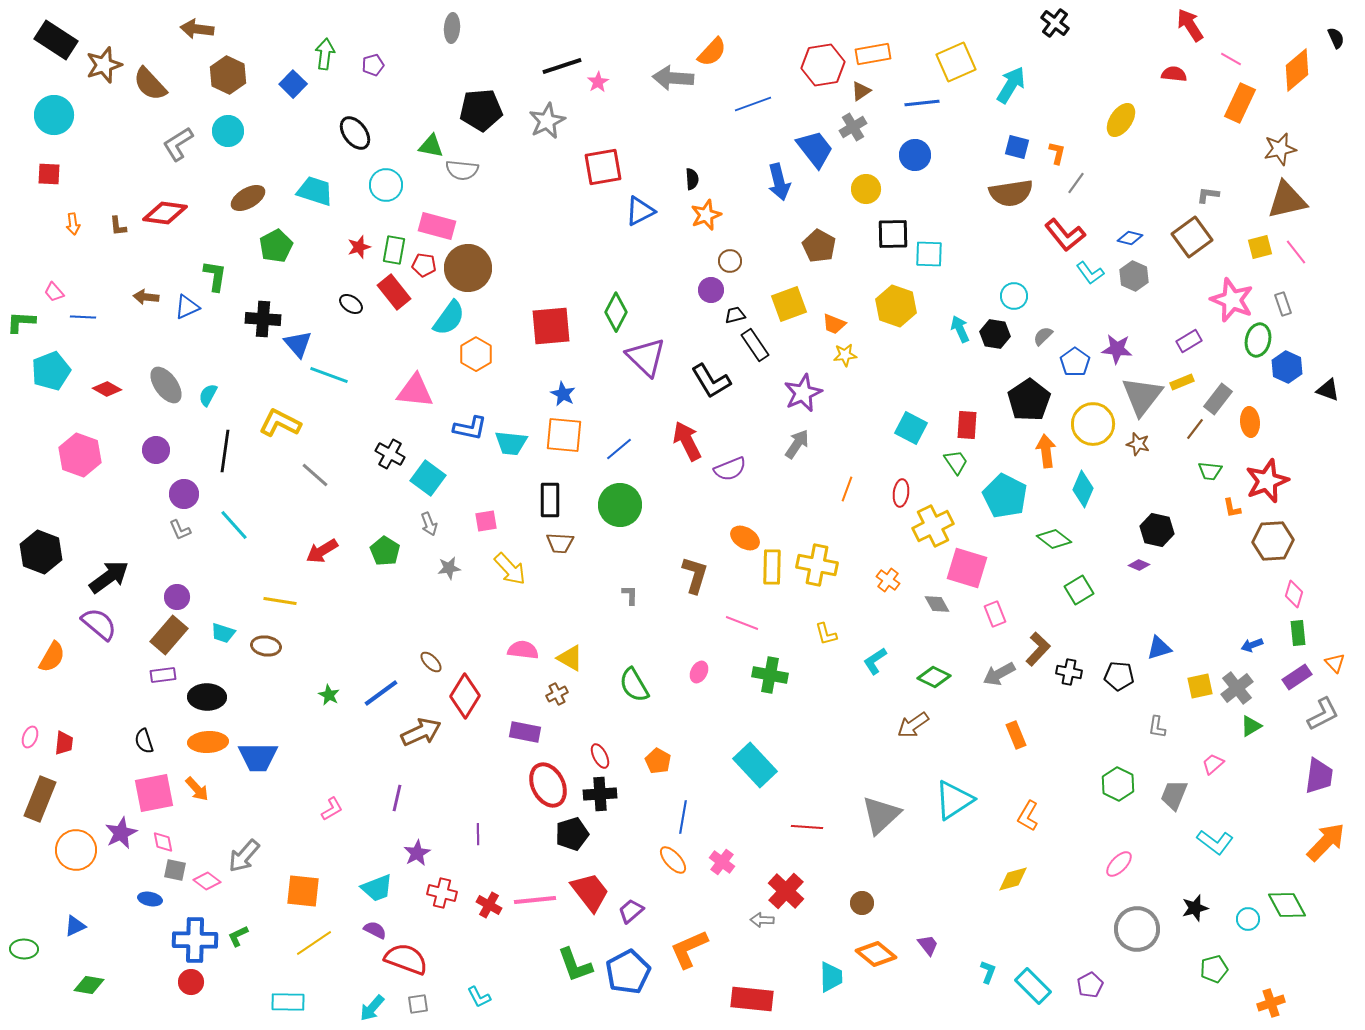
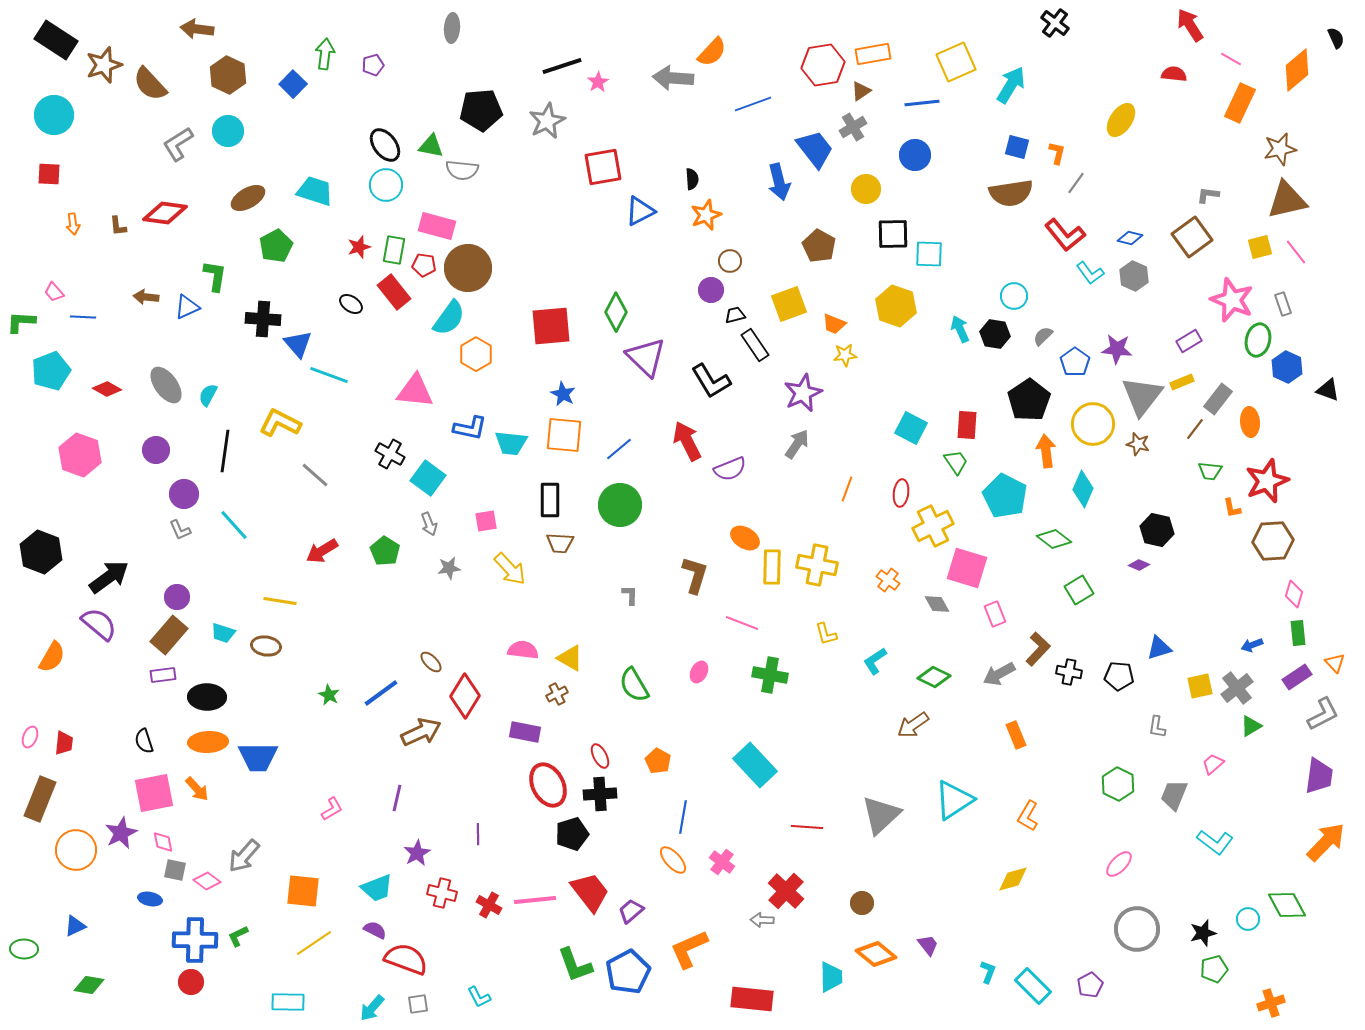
black ellipse at (355, 133): moved 30 px right, 12 px down
black star at (1195, 908): moved 8 px right, 25 px down
